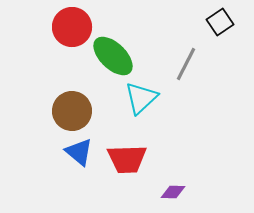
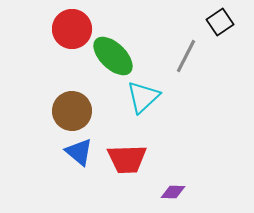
red circle: moved 2 px down
gray line: moved 8 px up
cyan triangle: moved 2 px right, 1 px up
